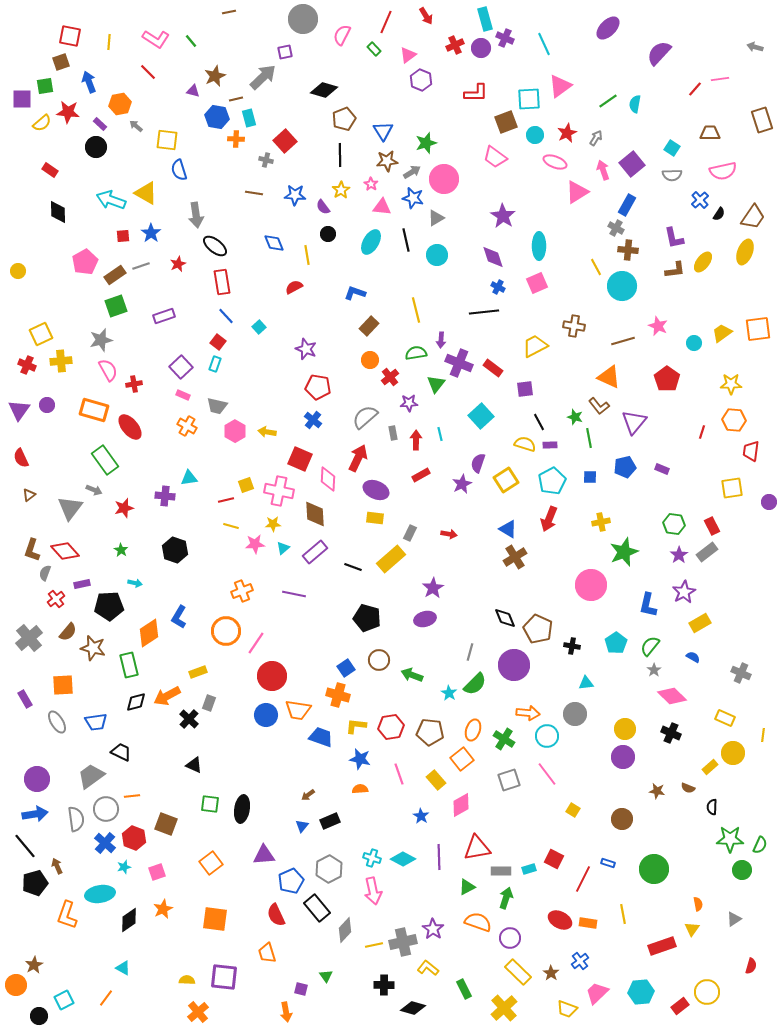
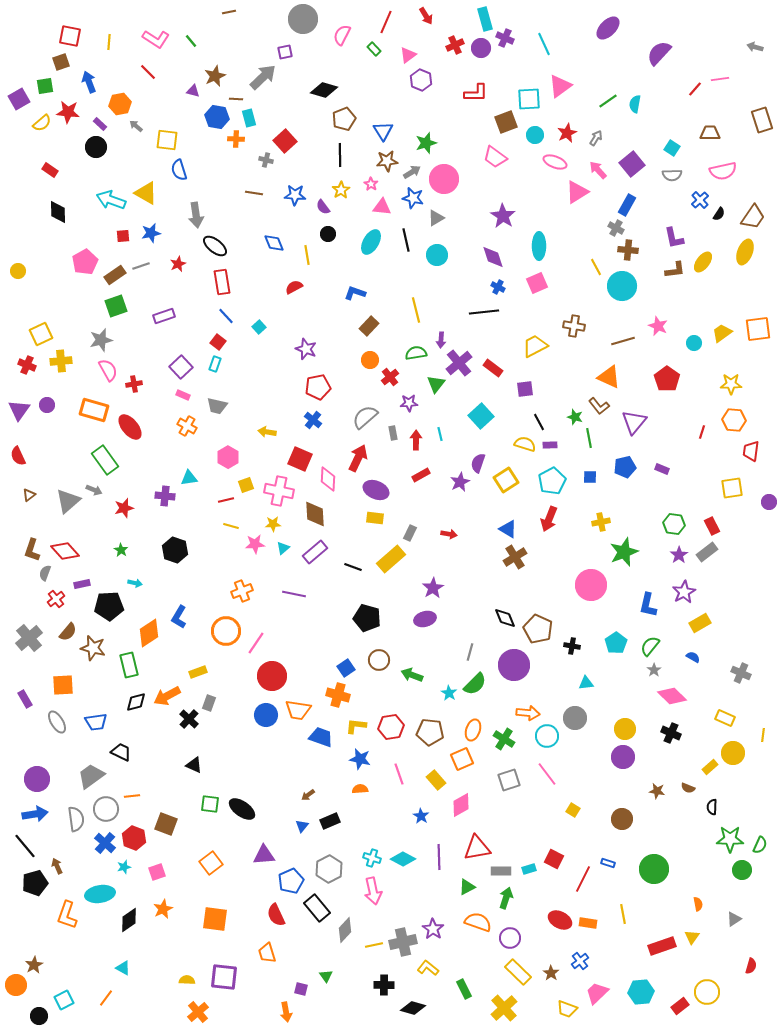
purple square at (22, 99): moved 3 px left; rotated 30 degrees counterclockwise
brown line at (236, 99): rotated 16 degrees clockwise
pink arrow at (603, 170): moved 5 px left; rotated 24 degrees counterclockwise
blue star at (151, 233): rotated 24 degrees clockwise
purple cross at (459, 363): rotated 28 degrees clockwise
red pentagon at (318, 387): rotated 20 degrees counterclockwise
pink hexagon at (235, 431): moved 7 px left, 26 px down
red semicircle at (21, 458): moved 3 px left, 2 px up
purple star at (462, 484): moved 2 px left, 2 px up
gray triangle at (70, 508): moved 2 px left, 7 px up; rotated 12 degrees clockwise
gray circle at (575, 714): moved 4 px down
orange square at (462, 759): rotated 15 degrees clockwise
black ellipse at (242, 809): rotated 64 degrees counterclockwise
yellow triangle at (692, 929): moved 8 px down
